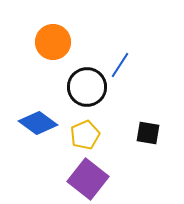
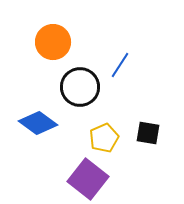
black circle: moved 7 px left
yellow pentagon: moved 19 px right, 3 px down
